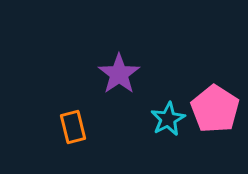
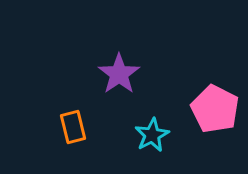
pink pentagon: rotated 6 degrees counterclockwise
cyan star: moved 16 px left, 16 px down
